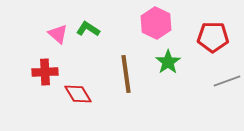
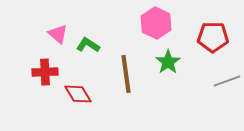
green L-shape: moved 16 px down
